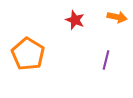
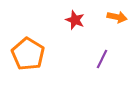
purple line: moved 4 px left, 1 px up; rotated 12 degrees clockwise
